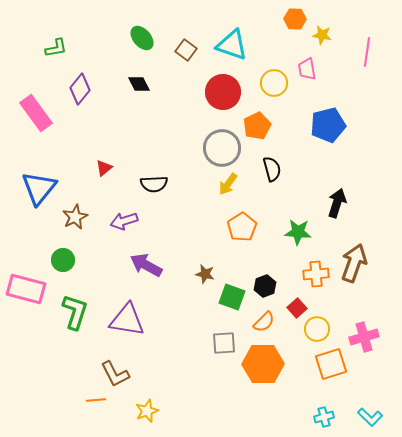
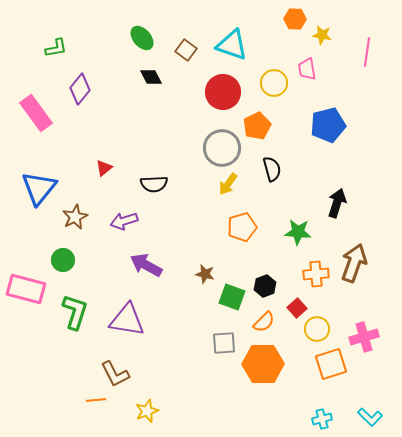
black diamond at (139, 84): moved 12 px right, 7 px up
orange pentagon at (242, 227): rotated 16 degrees clockwise
cyan cross at (324, 417): moved 2 px left, 2 px down
